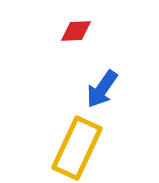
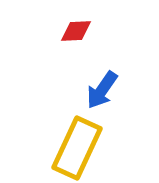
blue arrow: moved 1 px down
